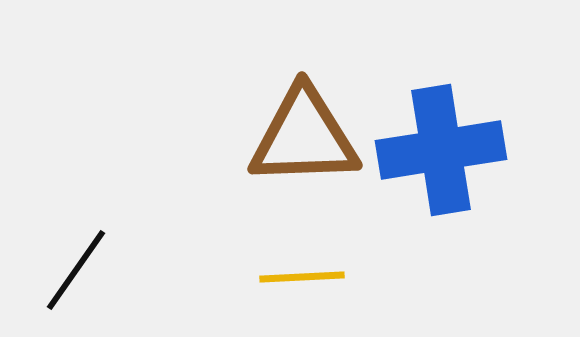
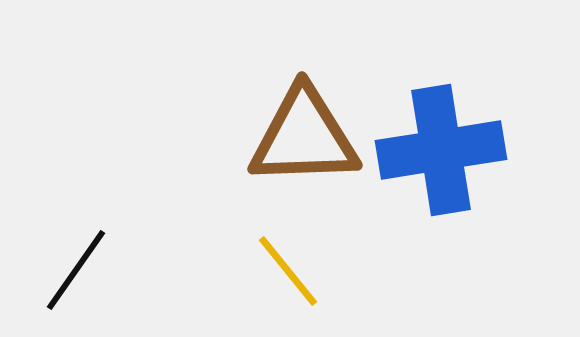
yellow line: moved 14 px left, 6 px up; rotated 54 degrees clockwise
